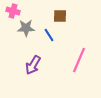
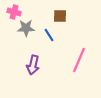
pink cross: moved 1 px right, 1 px down
purple arrow: rotated 18 degrees counterclockwise
